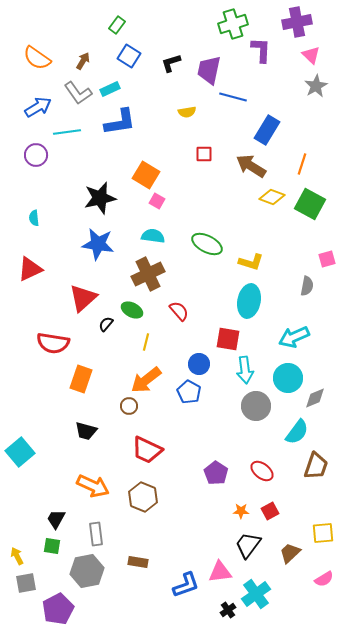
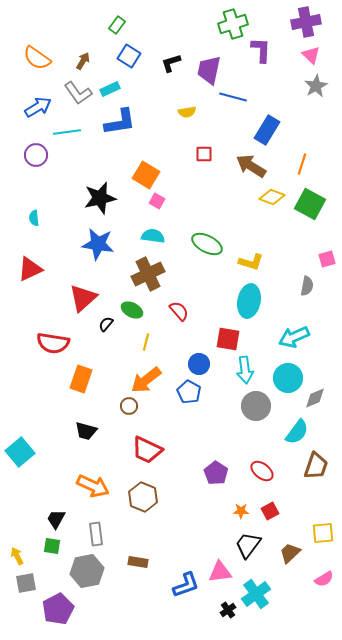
purple cross at (297, 22): moved 9 px right
